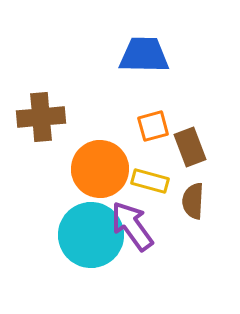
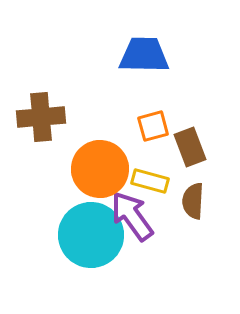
purple arrow: moved 10 px up
